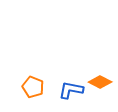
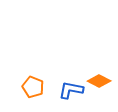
orange diamond: moved 1 px left, 1 px up
